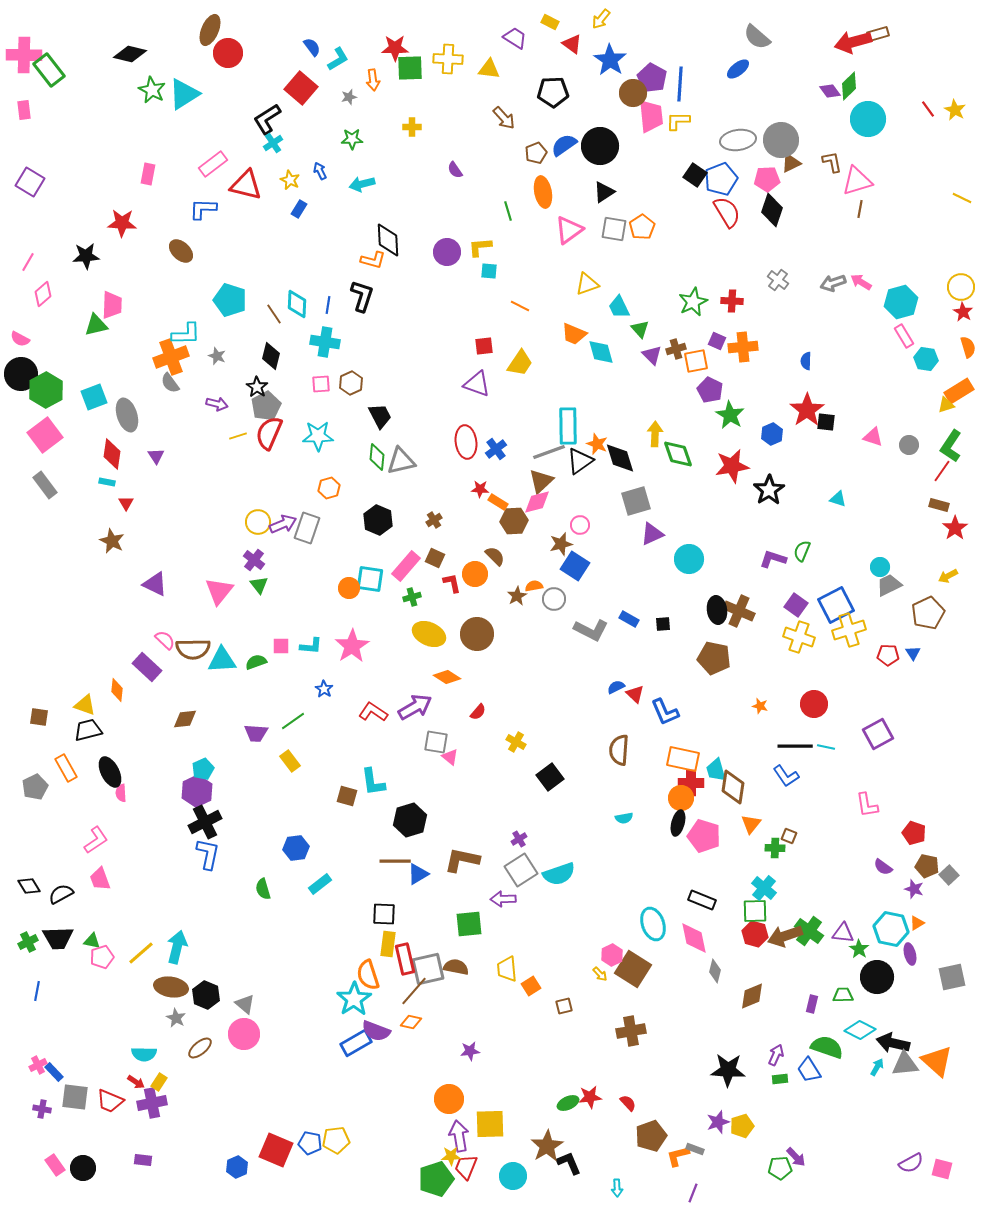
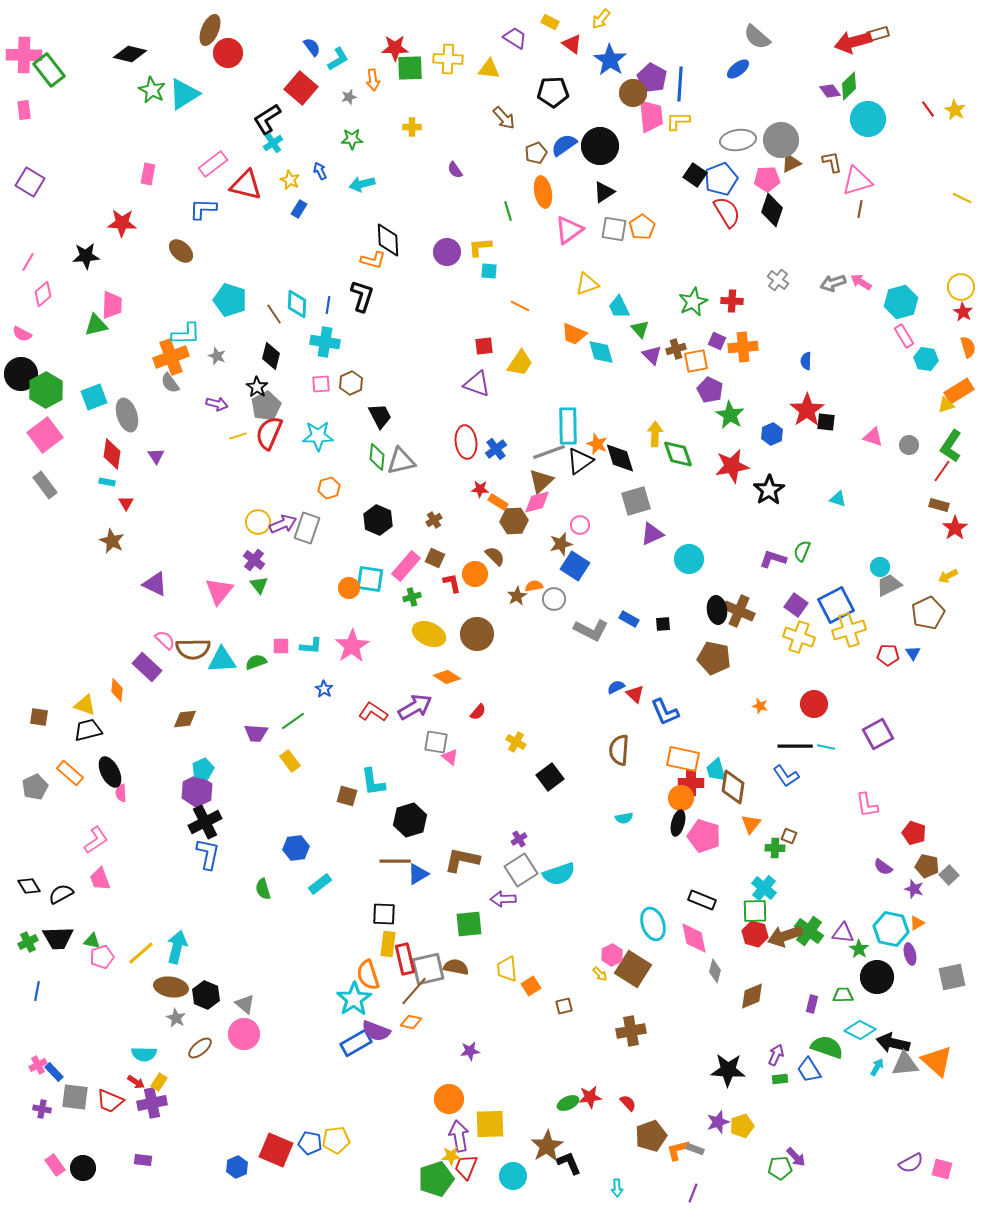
pink semicircle at (20, 339): moved 2 px right, 5 px up
orange rectangle at (66, 768): moved 4 px right, 5 px down; rotated 20 degrees counterclockwise
orange L-shape at (678, 1156): moved 6 px up
